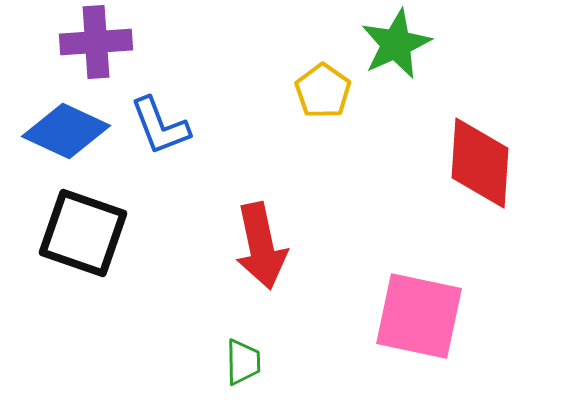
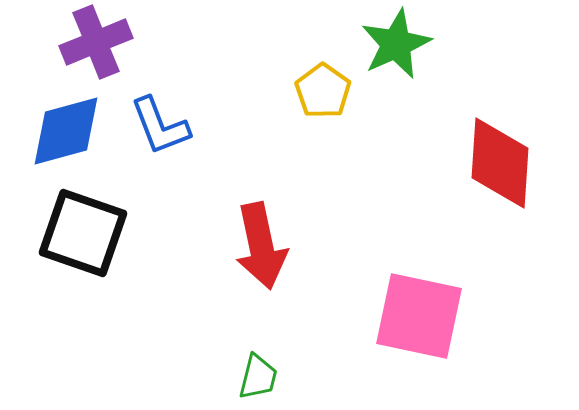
purple cross: rotated 18 degrees counterclockwise
blue diamond: rotated 40 degrees counterclockwise
red diamond: moved 20 px right
green trapezoid: moved 15 px right, 15 px down; rotated 15 degrees clockwise
